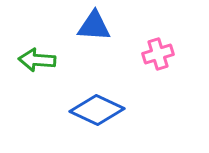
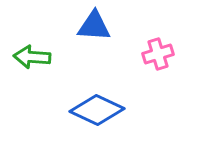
green arrow: moved 5 px left, 3 px up
